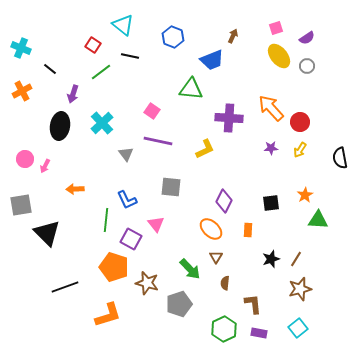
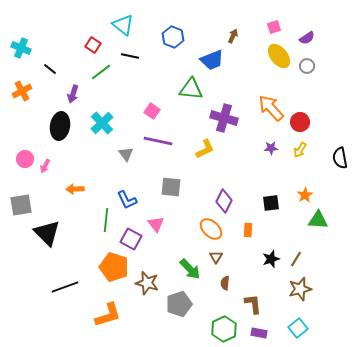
pink square at (276, 28): moved 2 px left, 1 px up
purple cross at (229, 118): moved 5 px left; rotated 12 degrees clockwise
